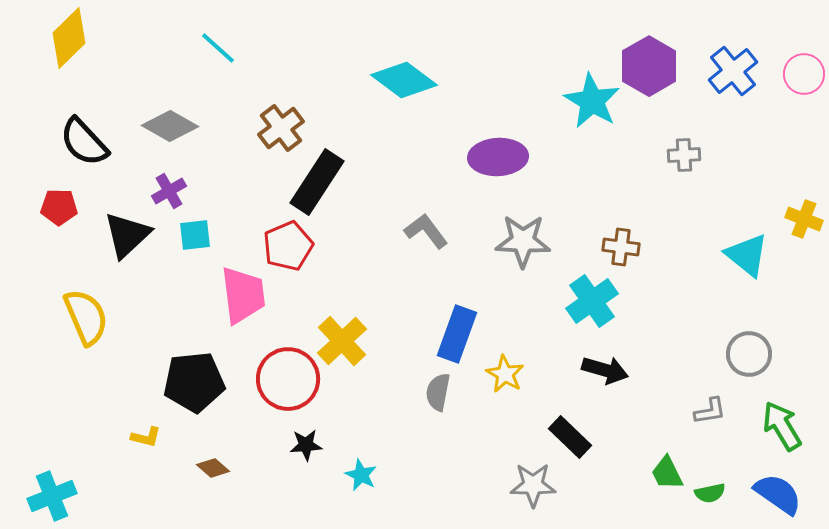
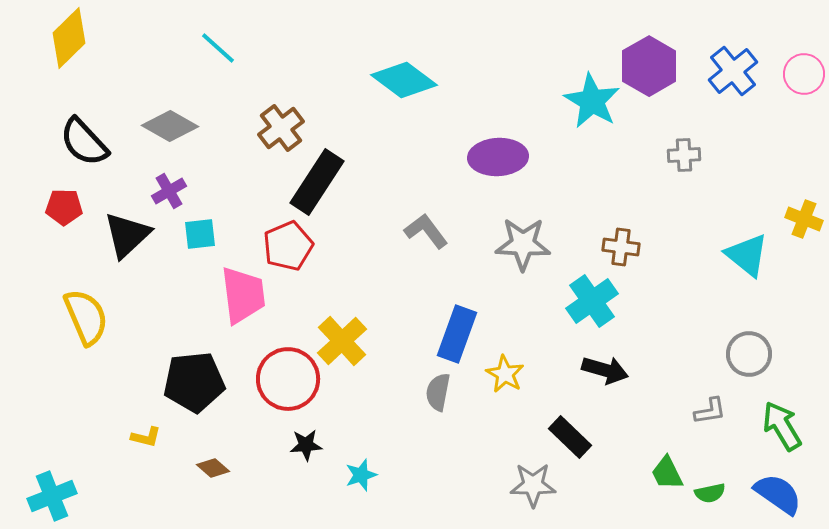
red pentagon at (59, 207): moved 5 px right
cyan square at (195, 235): moved 5 px right, 1 px up
gray star at (523, 241): moved 3 px down
cyan star at (361, 475): rotated 28 degrees clockwise
